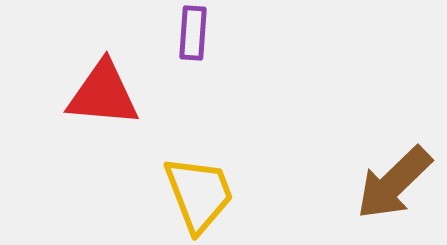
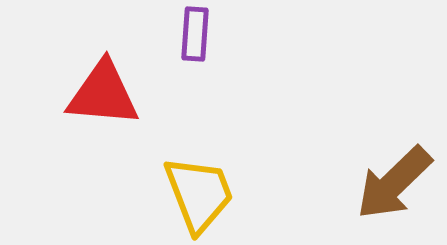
purple rectangle: moved 2 px right, 1 px down
